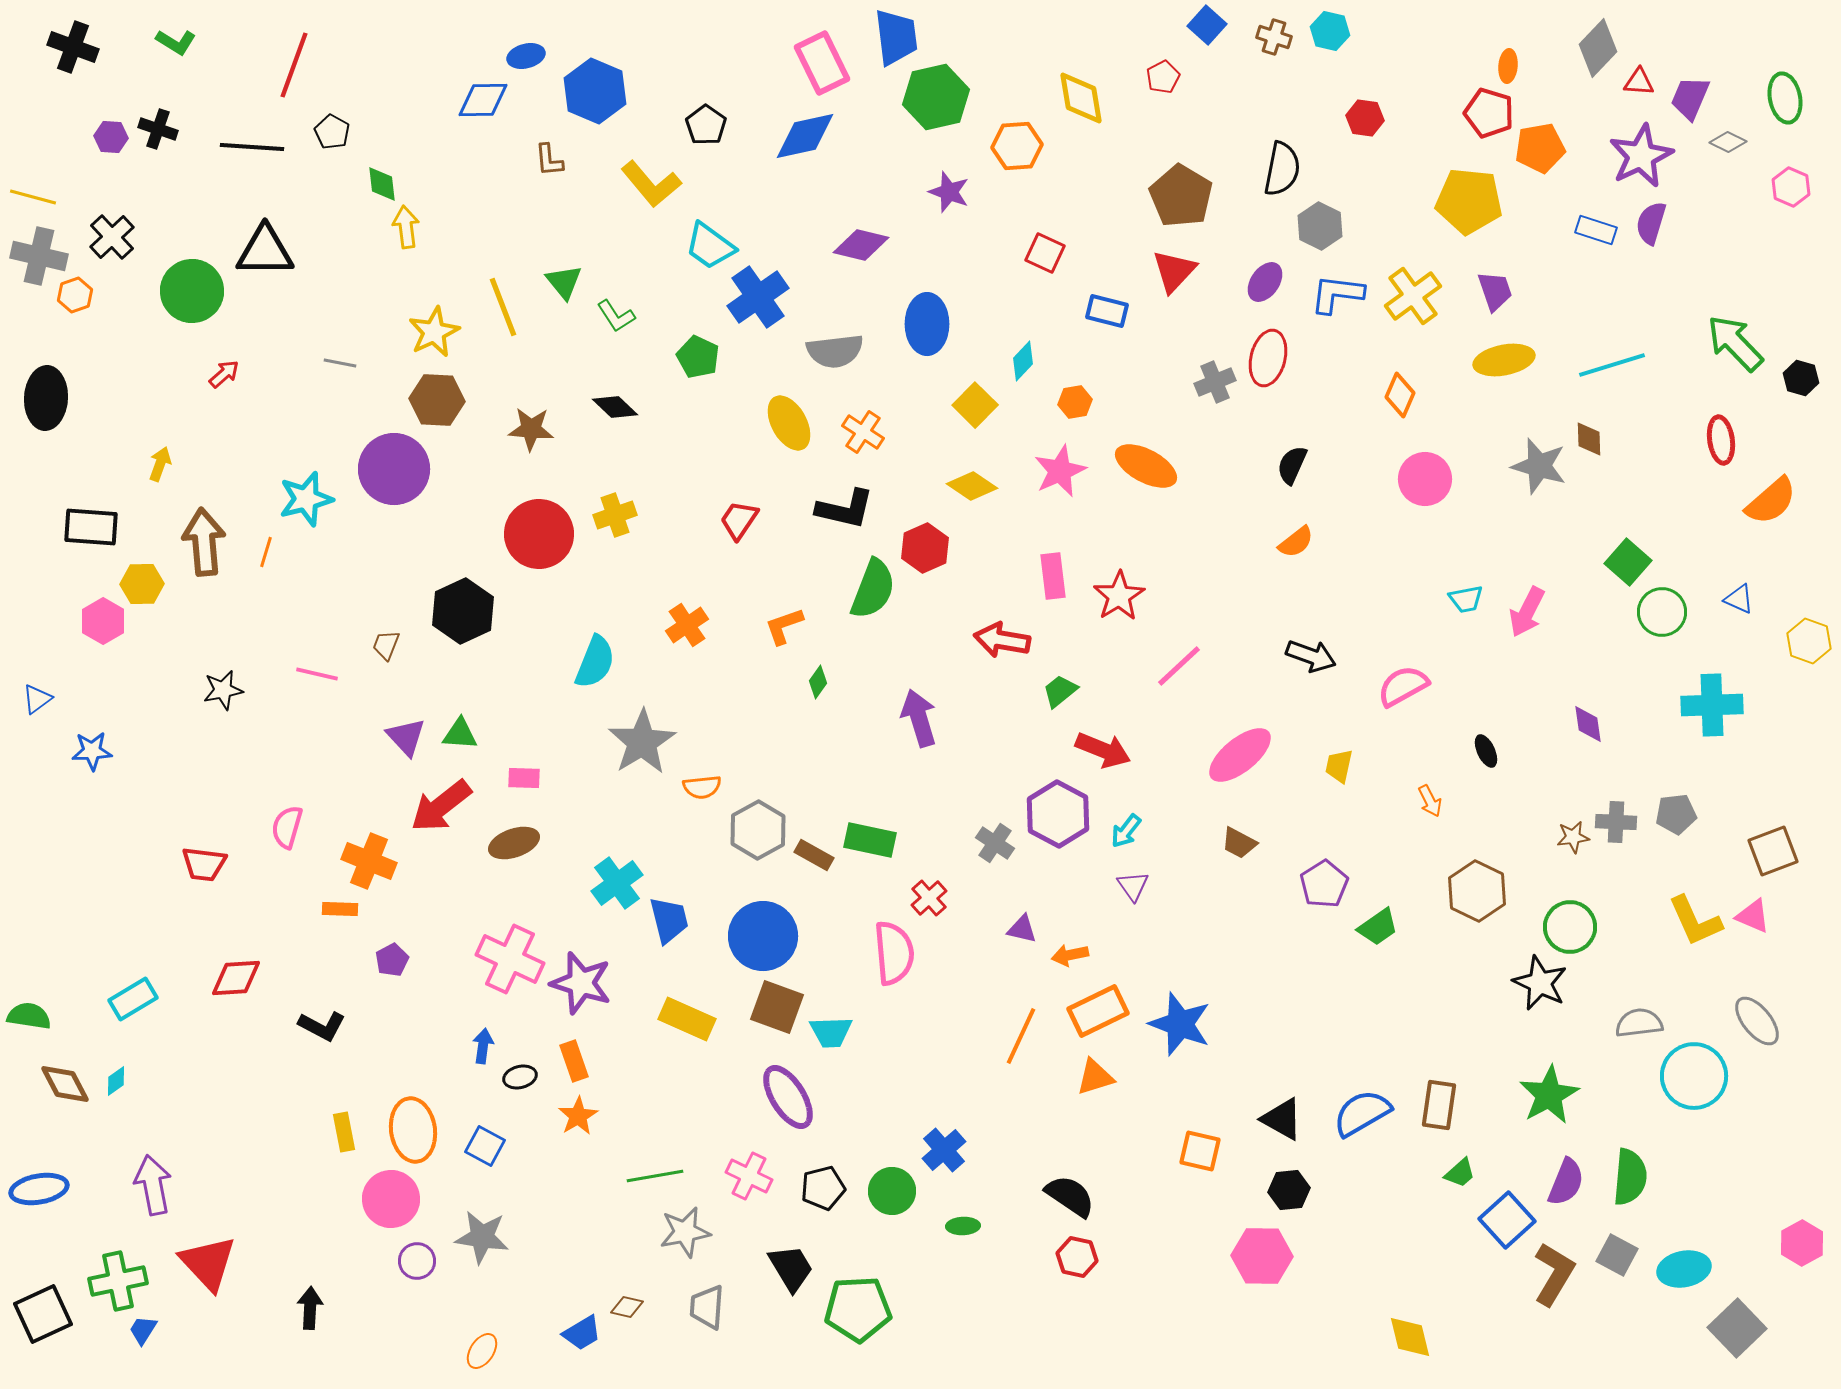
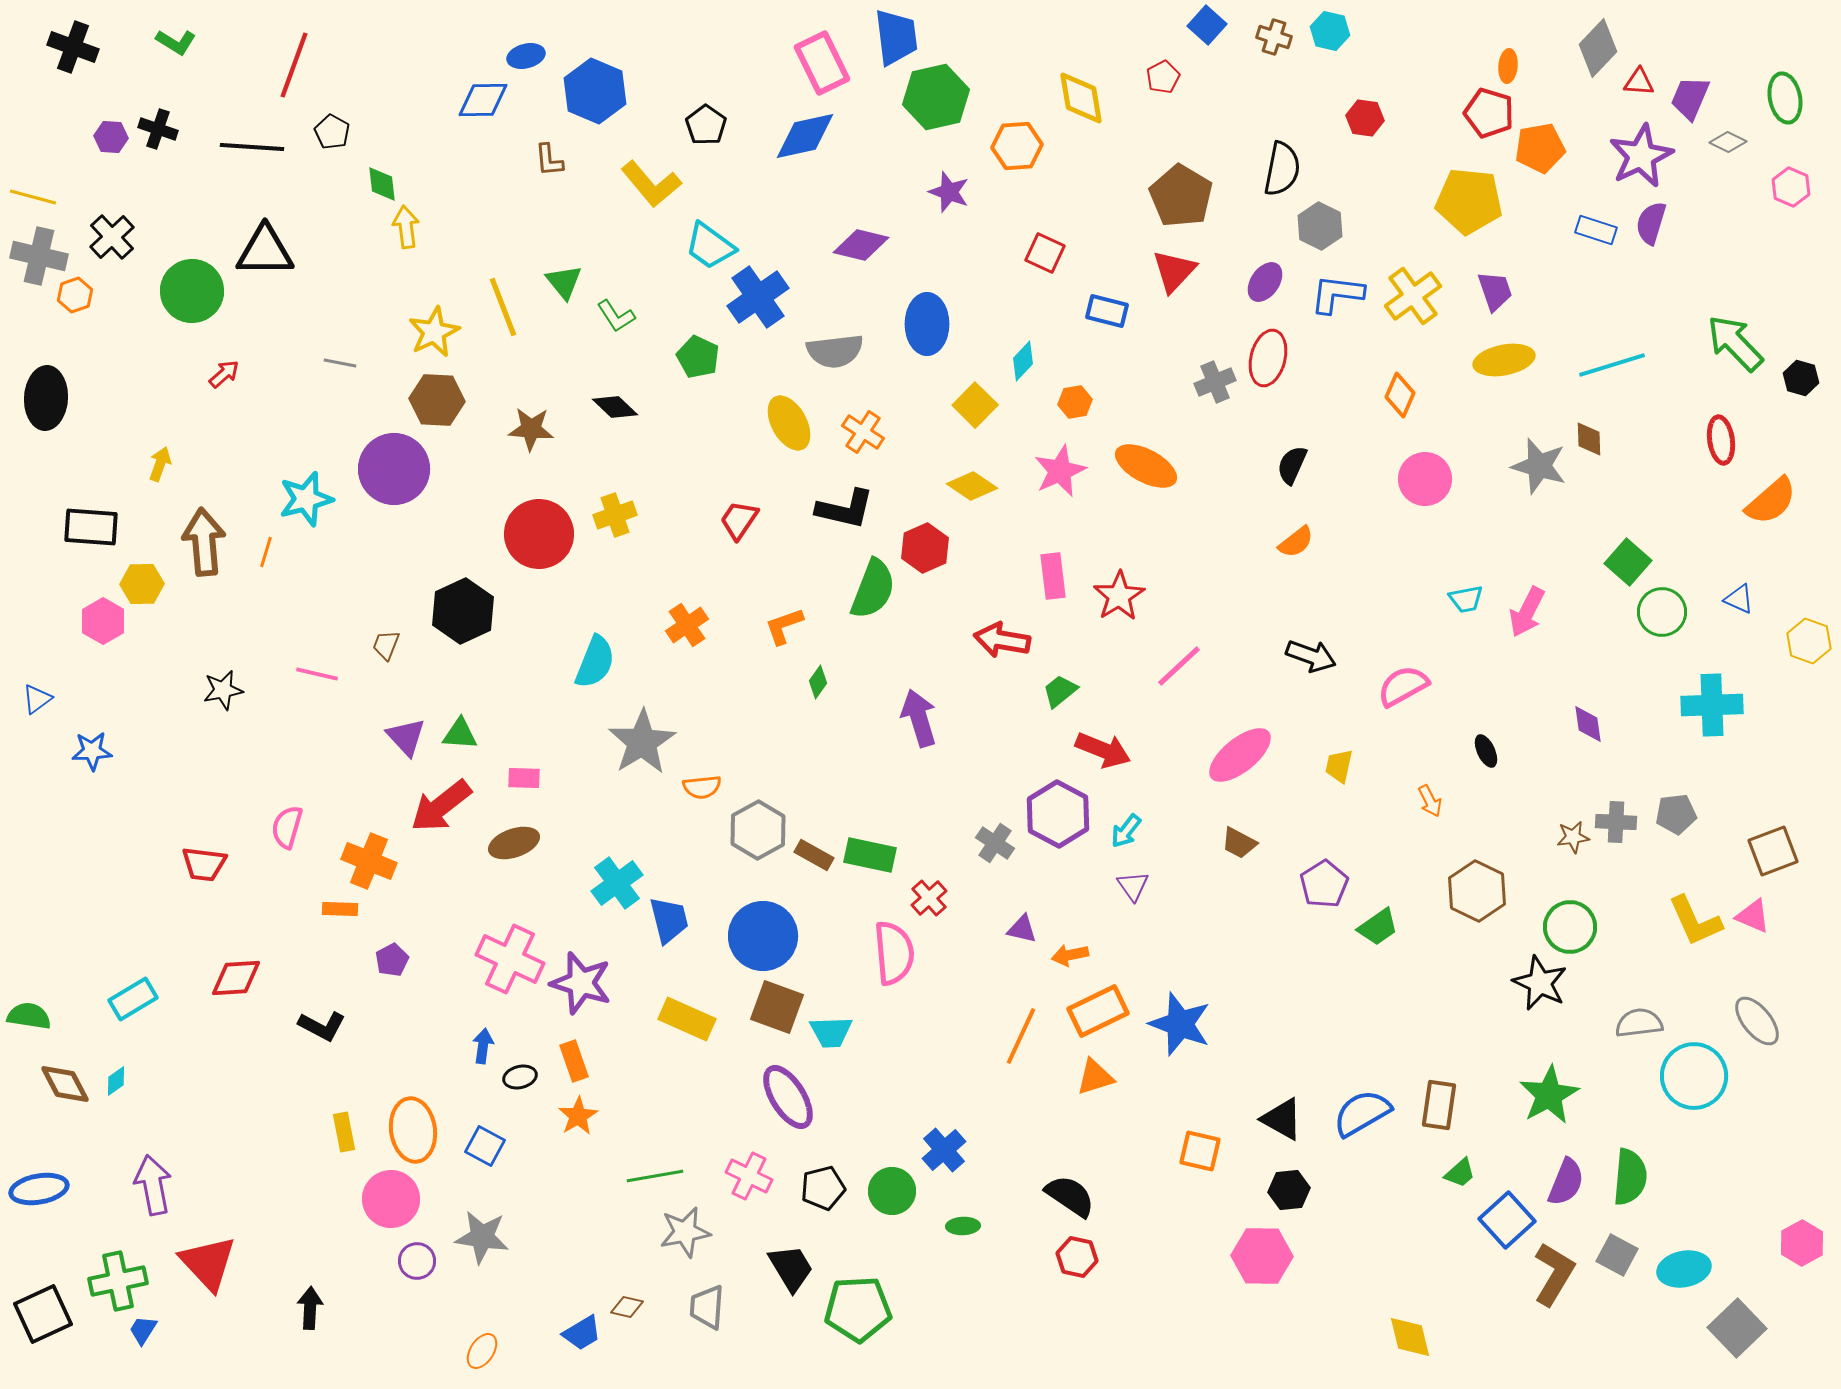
green rectangle at (870, 840): moved 15 px down
